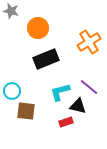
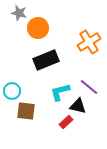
gray star: moved 8 px right, 2 px down
black rectangle: moved 1 px down
red rectangle: rotated 24 degrees counterclockwise
